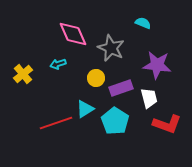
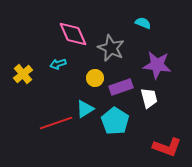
yellow circle: moved 1 px left
purple rectangle: moved 1 px up
red L-shape: moved 23 px down
